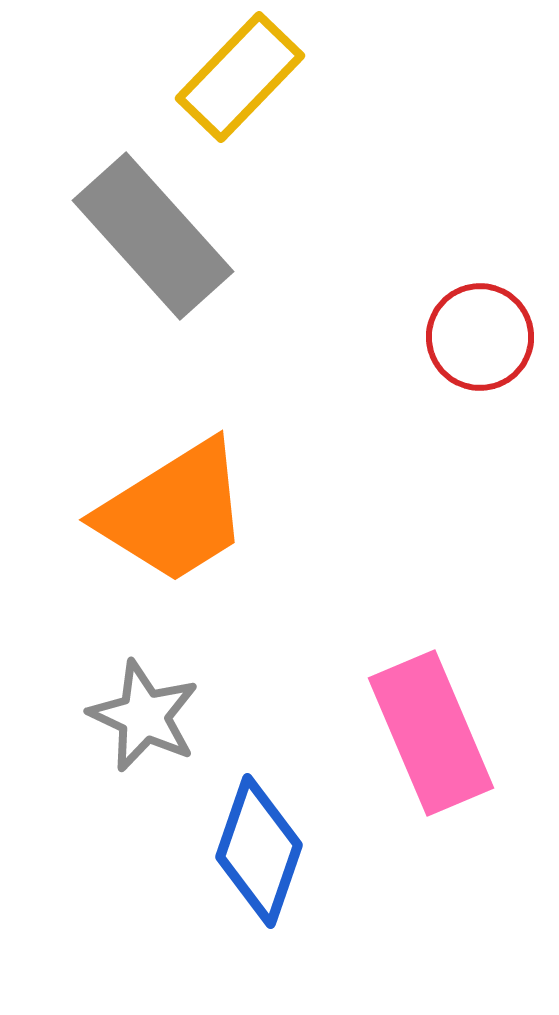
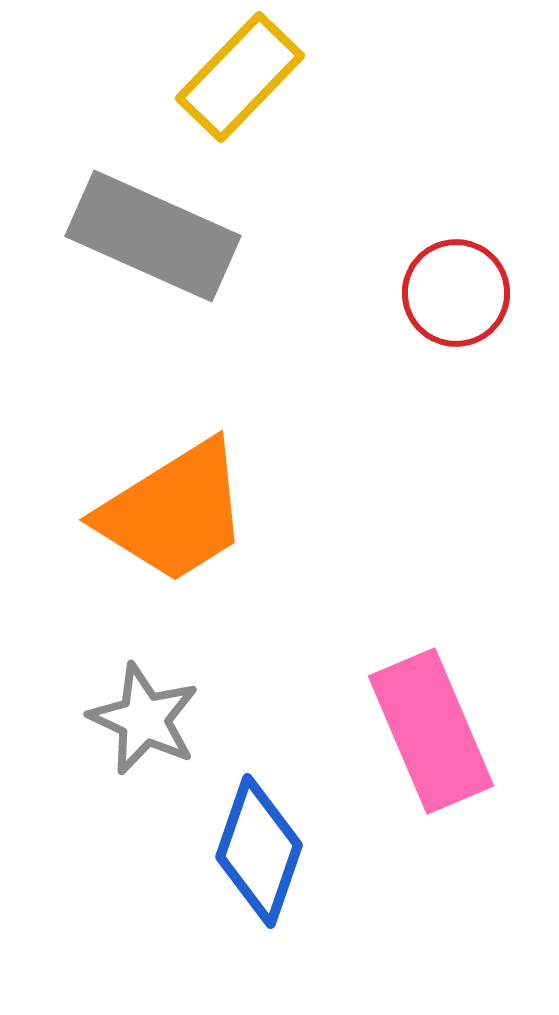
gray rectangle: rotated 24 degrees counterclockwise
red circle: moved 24 px left, 44 px up
gray star: moved 3 px down
pink rectangle: moved 2 px up
